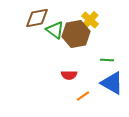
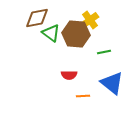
yellow cross: rotated 12 degrees clockwise
green triangle: moved 4 px left, 3 px down
brown hexagon: rotated 16 degrees clockwise
green line: moved 3 px left, 8 px up; rotated 16 degrees counterclockwise
blue triangle: rotated 10 degrees clockwise
orange line: rotated 32 degrees clockwise
